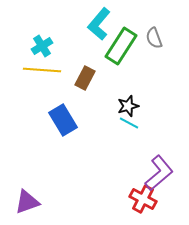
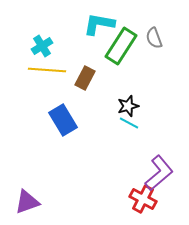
cyan L-shape: rotated 60 degrees clockwise
yellow line: moved 5 px right
